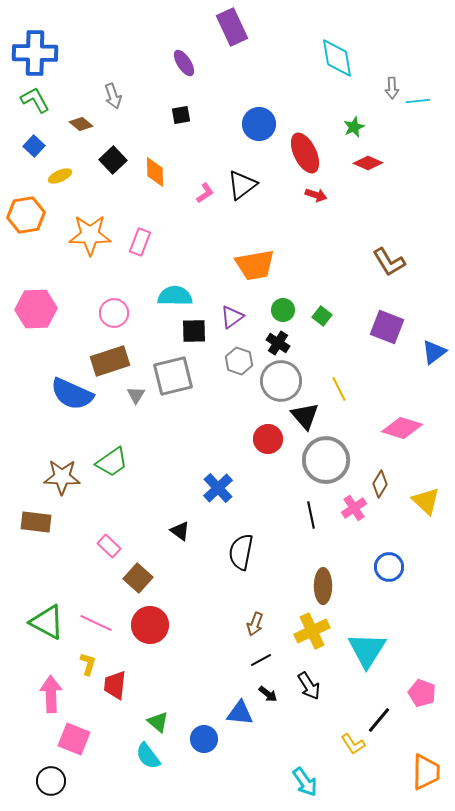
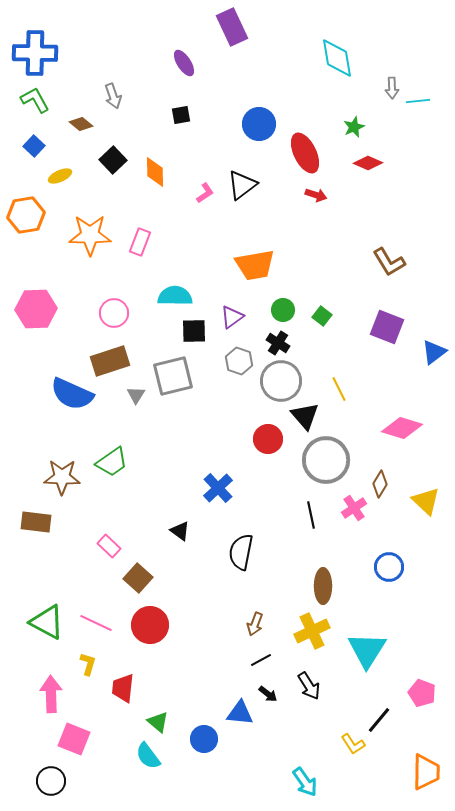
red trapezoid at (115, 685): moved 8 px right, 3 px down
